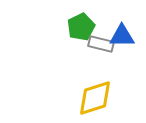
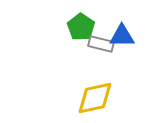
green pentagon: rotated 12 degrees counterclockwise
yellow diamond: rotated 6 degrees clockwise
